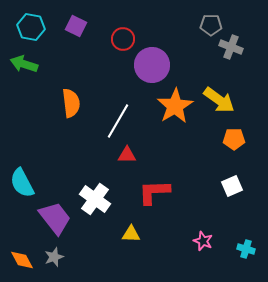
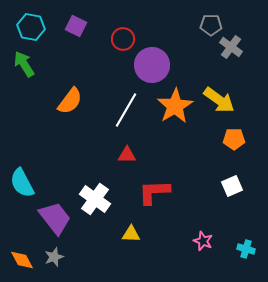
gray cross: rotated 15 degrees clockwise
green arrow: rotated 40 degrees clockwise
orange semicircle: moved 1 px left, 2 px up; rotated 44 degrees clockwise
white line: moved 8 px right, 11 px up
